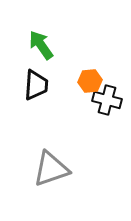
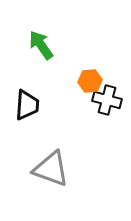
black trapezoid: moved 9 px left, 20 px down
gray triangle: rotated 39 degrees clockwise
